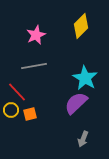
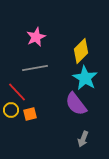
yellow diamond: moved 25 px down
pink star: moved 2 px down
gray line: moved 1 px right, 2 px down
purple semicircle: moved 1 px down; rotated 85 degrees counterclockwise
